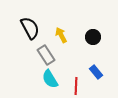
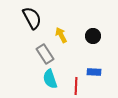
black semicircle: moved 2 px right, 10 px up
black circle: moved 1 px up
gray rectangle: moved 1 px left, 1 px up
blue rectangle: moved 2 px left; rotated 48 degrees counterclockwise
cyan semicircle: rotated 12 degrees clockwise
